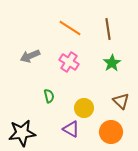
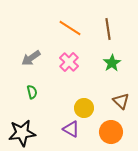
gray arrow: moved 1 px right, 2 px down; rotated 12 degrees counterclockwise
pink cross: rotated 12 degrees clockwise
green semicircle: moved 17 px left, 4 px up
